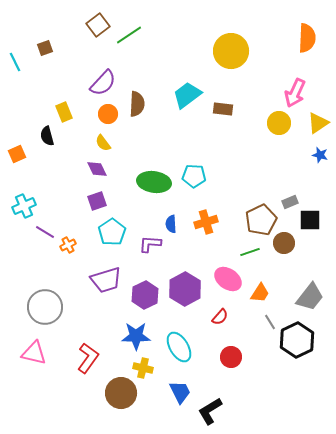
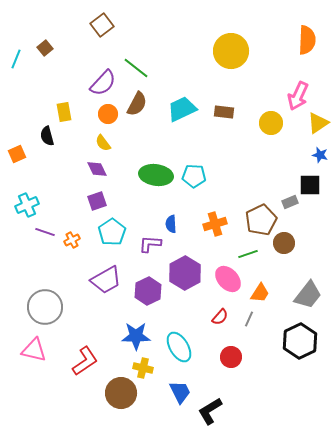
brown square at (98, 25): moved 4 px right
green line at (129, 35): moved 7 px right, 33 px down; rotated 72 degrees clockwise
orange semicircle at (307, 38): moved 2 px down
brown square at (45, 48): rotated 21 degrees counterclockwise
cyan line at (15, 62): moved 1 px right, 3 px up; rotated 48 degrees clockwise
pink arrow at (295, 93): moved 3 px right, 3 px down
cyan trapezoid at (187, 95): moved 5 px left, 14 px down; rotated 12 degrees clockwise
brown semicircle at (137, 104): rotated 25 degrees clockwise
brown rectangle at (223, 109): moved 1 px right, 3 px down
yellow rectangle at (64, 112): rotated 12 degrees clockwise
yellow circle at (279, 123): moved 8 px left
green ellipse at (154, 182): moved 2 px right, 7 px up
cyan cross at (24, 206): moved 3 px right, 1 px up
black square at (310, 220): moved 35 px up
orange cross at (206, 222): moved 9 px right, 2 px down
purple line at (45, 232): rotated 12 degrees counterclockwise
orange cross at (68, 245): moved 4 px right, 5 px up
green line at (250, 252): moved 2 px left, 2 px down
pink ellipse at (228, 279): rotated 12 degrees clockwise
purple trapezoid at (106, 280): rotated 12 degrees counterclockwise
purple hexagon at (185, 289): moved 16 px up
purple hexagon at (145, 295): moved 3 px right, 4 px up
gray trapezoid at (310, 297): moved 2 px left, 2 px up
gray line at (270, 322): moved 21 px left, 3 px up; rotated 56 degrees clockwise
black hexagon at (297, 340): moved 3 px right, 1 px down
pink triangle at (34, 353): moved 3 px up
red L-shape at (88, 358): moved 3 px left, 3 px down; rotated 20 degrees clockwise
